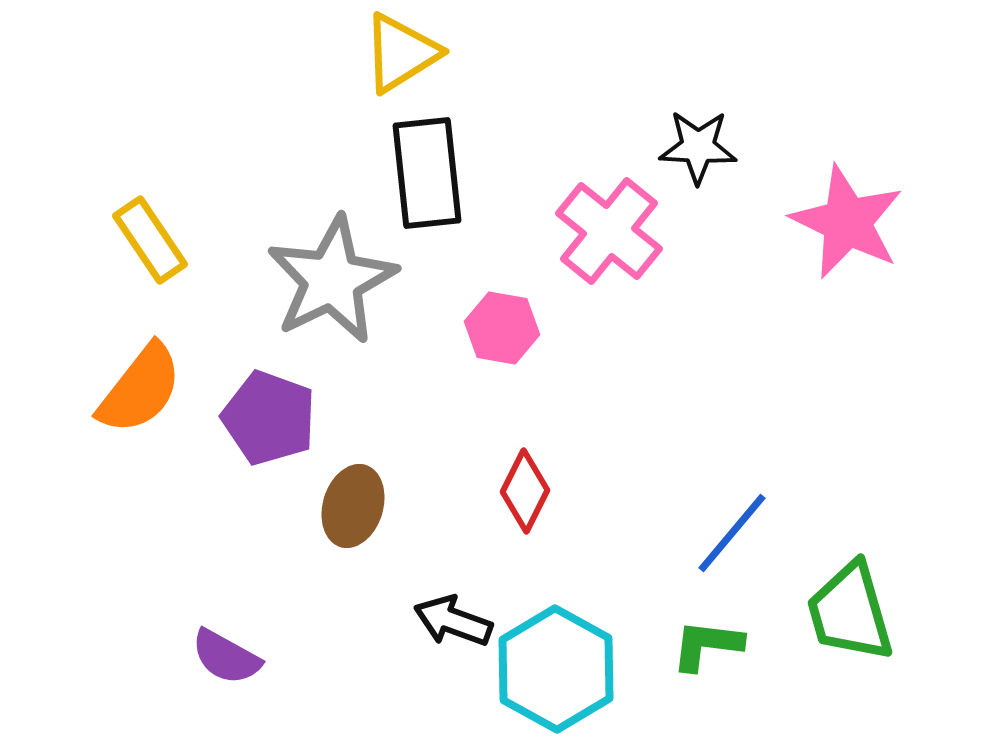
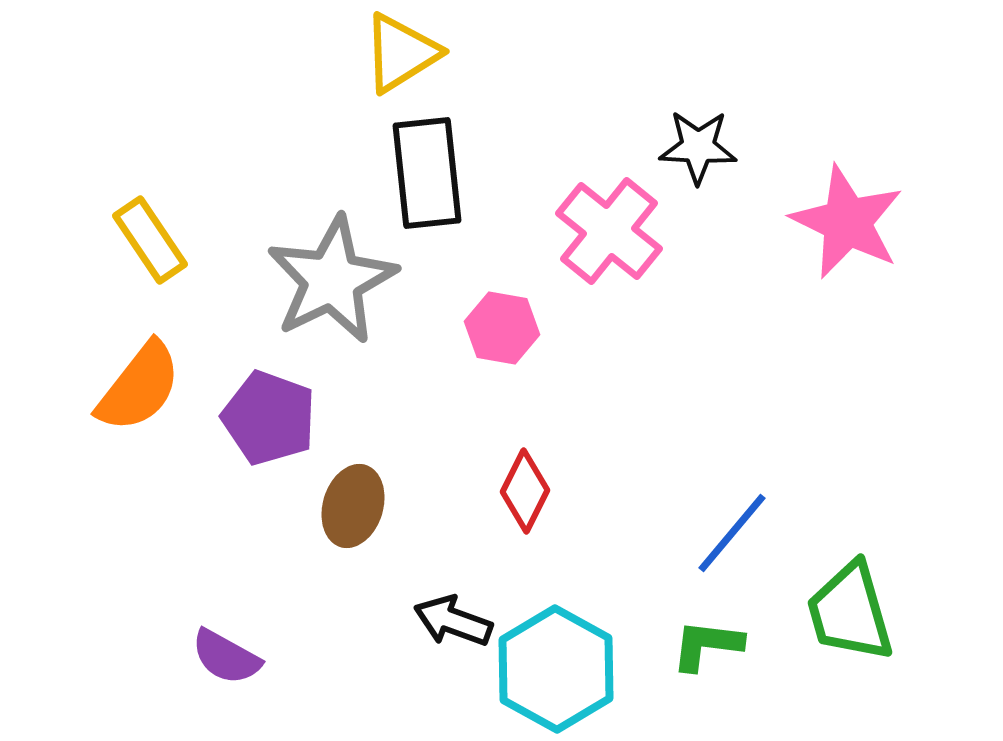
orange semicircle: moved 1 px left, 2 px up
